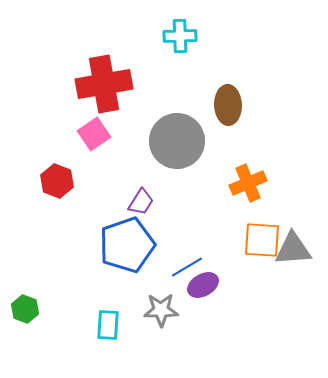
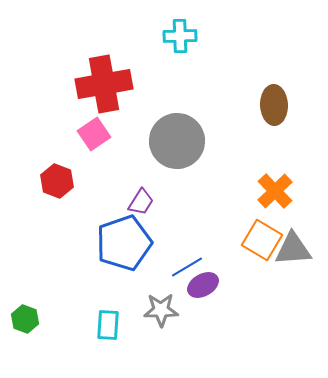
brown ellipse: moved 46 px right
orange cross: moved 27 px right, 8 px down; rotated 21 degrees counterclockwise
orange square: rotated 27 degrees clockwise
blue pentagon: moved 3 px left, 2 px up
green hexagon: moved 10 px down
